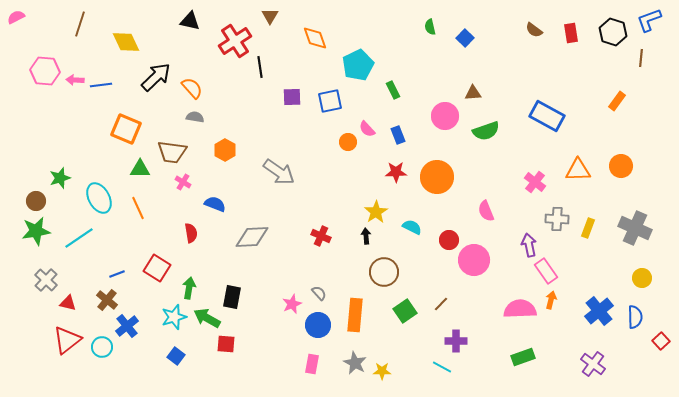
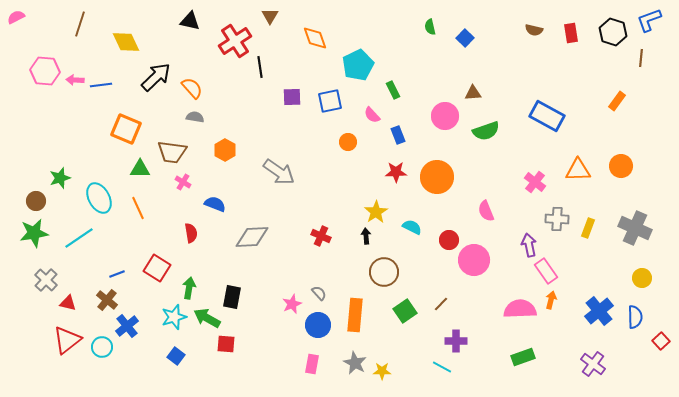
brown semicircle at (534, 30): rotated 24 degrees counterclockwise
pink semicircle at (367, 129): moved 5 px right, 14 px up
green star at (36, 231): moved 2 px left, 2 px down
